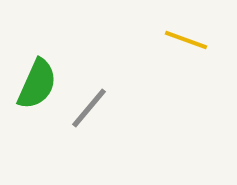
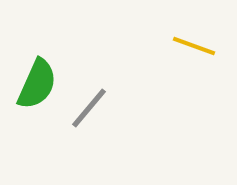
yellow line: moved 8 px right, 6 px down
